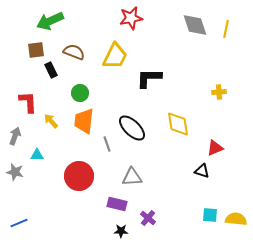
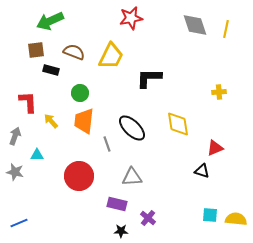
yellow trapezoid: moved 4 px left
black rectangle: rotated 49 degrees counterclockwise
